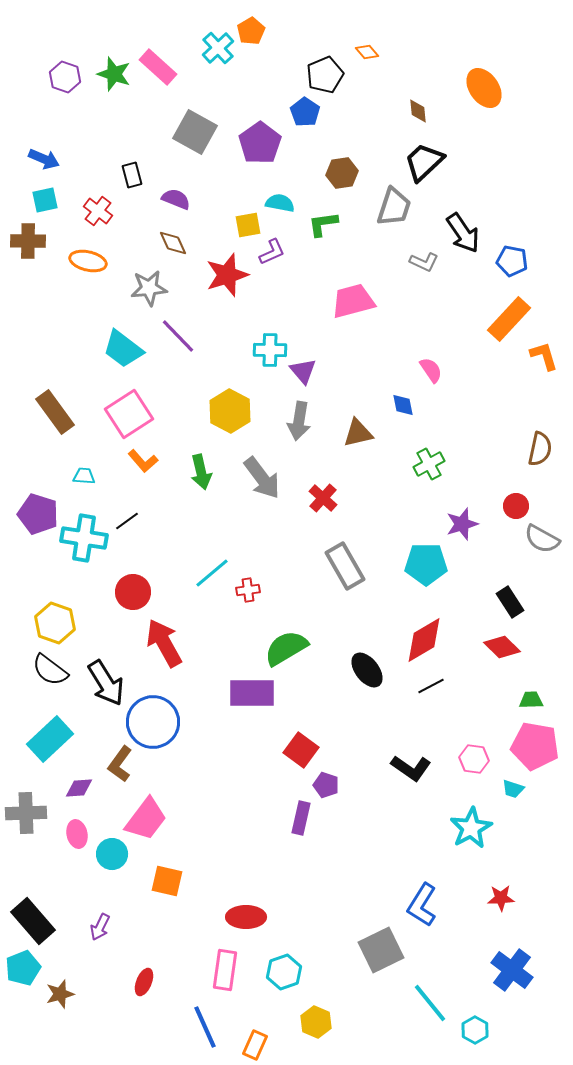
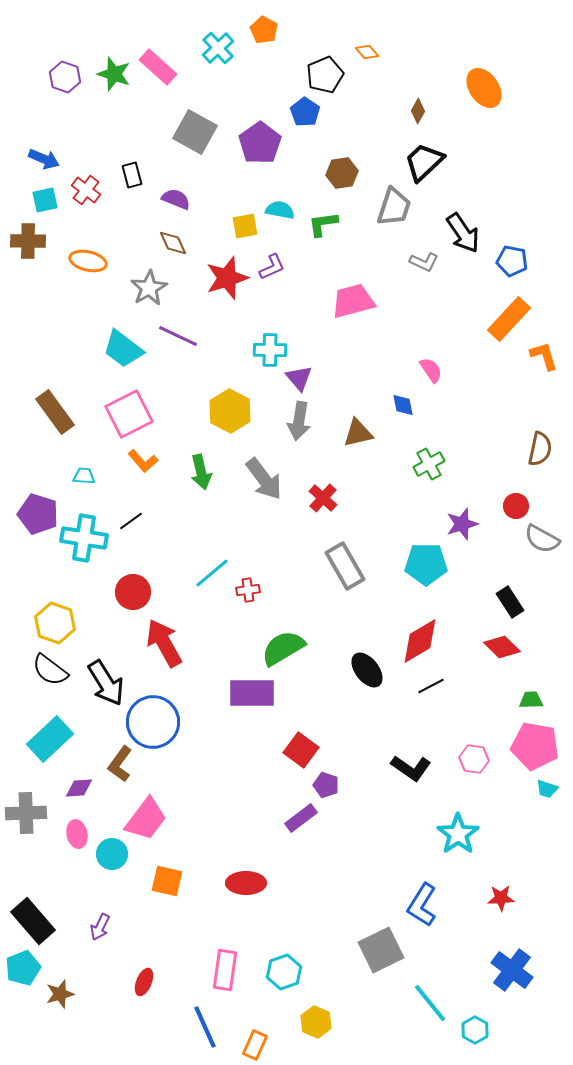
orange pentagon at (251, 31): moved 13 px right, 1 px up; rotated 12 degrees counterclockwise
brown diamond at (418, 111): rotated 35 degrees clockwise
cyan semicircle at (280, 203): moved 7 px down
red cross at (98, 211): moved 12 px left, 21 px up
yellow square at (248, 225): moved 3 px left, 1 px down
purple L-shape at (272, 252): moved 15 px down
red star at (227, 275): moved 3 px down
gray star at (149, 288): rotated 24 degrees counterclockwise
purple line at (178, 336): rotated 21 degrees counterclockwise
purple triangle at (303, 371): moved 4 px left, 7 px down
pink square at (129, 414): rotated 6 degrees clockwise
gray arrow at (262, 478): moved 2 px right, 1 px down
black line at (127, 521): moved 4 px right
red diamond at (424, 640): moved 4 px left, 1 px down
green semicircle at (286, 648): moved 3 px left
cyan trapezoid at (513, 789): moved 34 px right
purple rectangle at (301, 818): rotated 40 degrees clockwise
cyan star at (471, 828): moved 13 px left, 6 px down; rotated 6 degrees counterclockwise
red ellipse at (246, 917): moved 34 px up
